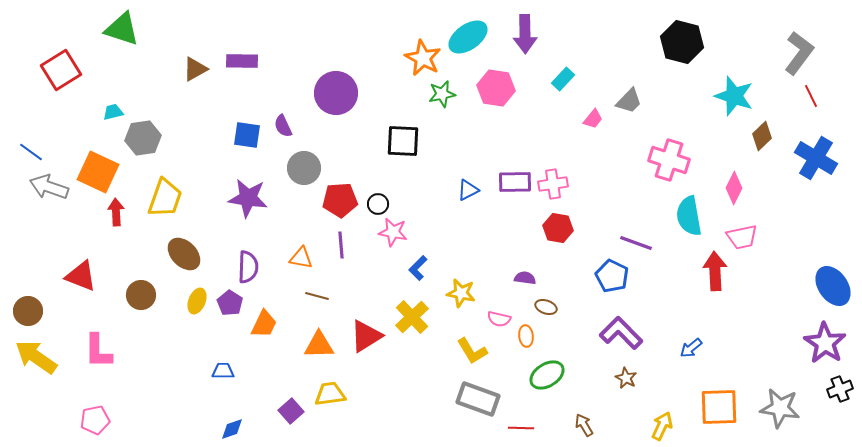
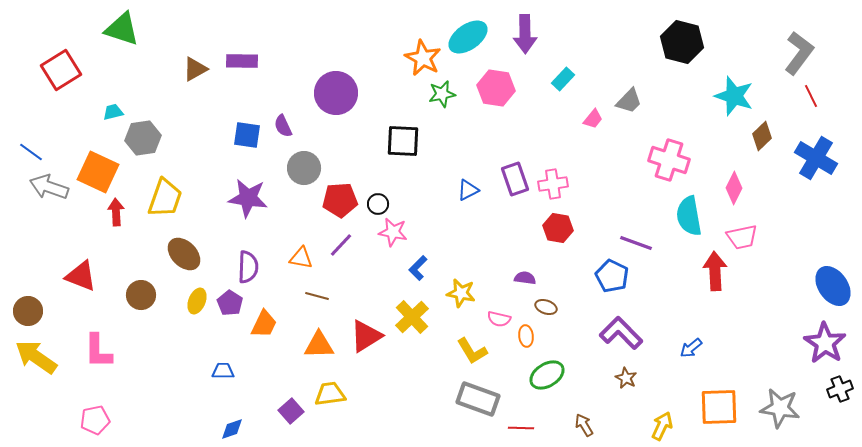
purple rectangle at (515, 182): moved 3 px up; rotated 72 degrees clockwise
purple line at (341, 245): rotated 48 degrees clockwise
